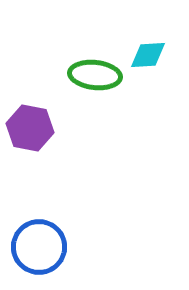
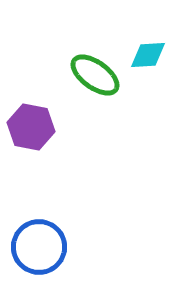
green ellipse: rotated 30 degrees clockwise
purple hexagon: moved 1 px right, 1 px up
